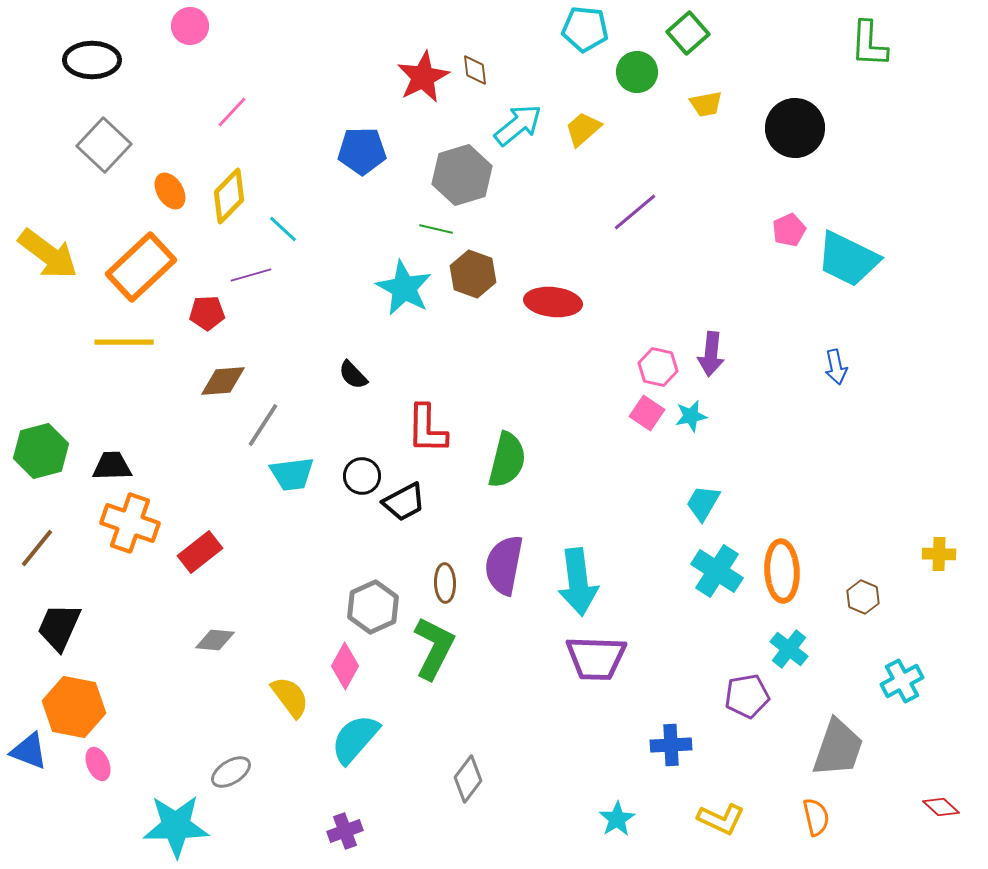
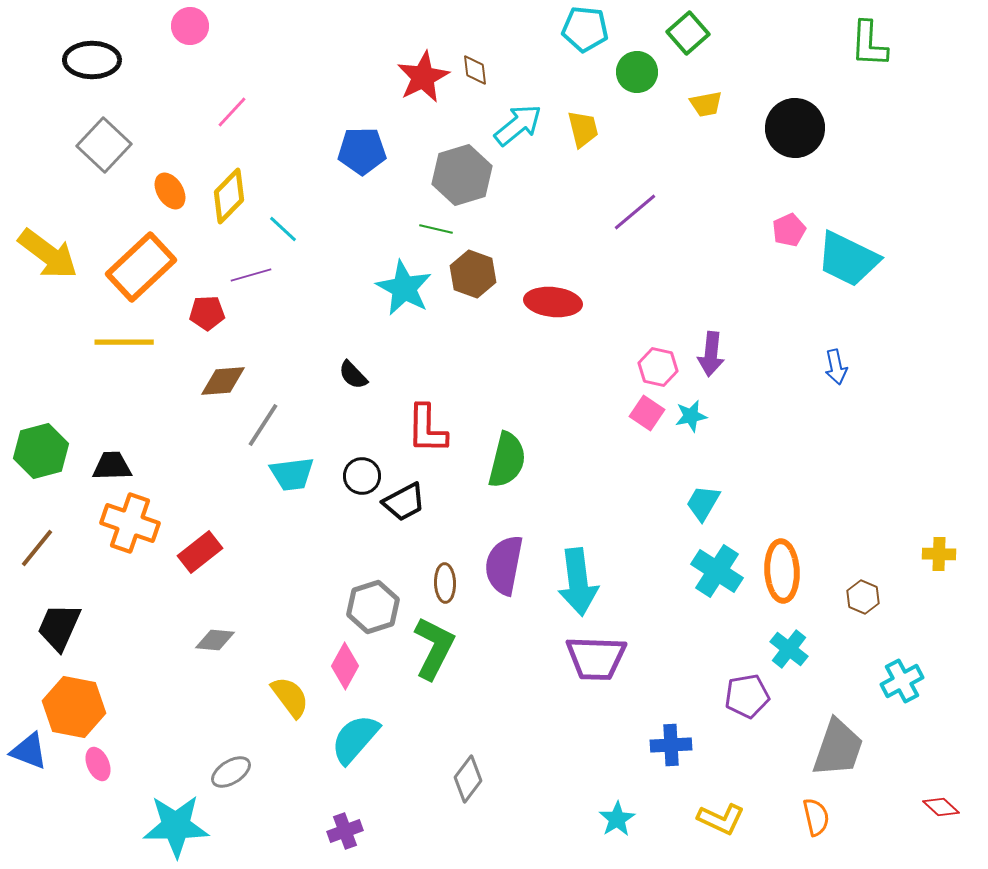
yellow trapezoid at (583, 129): rotated 117 degrees clockwise
gray hexagon at (373, 607): rotated 6 degrees clockwise
